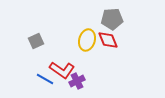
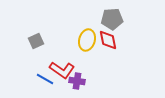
red diamond: rotated 10 degrees clockwise
purple cross: rotated 35 degrees clockwise
